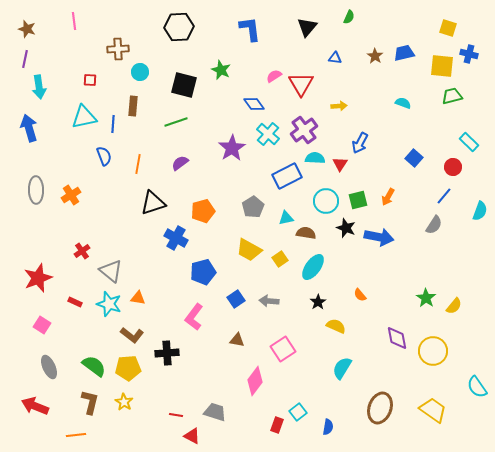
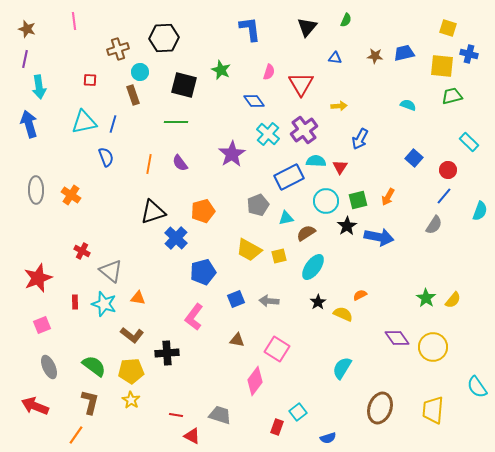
green semicircle at (349, 17): moved 3 px left, 3 px down
black hexagon at (179, 27): moved 15 px left, 11 px down
brown cross at (118, 49): rotated 15 degrees counterclockwise
brown star at (375, 56): rotated 28 degrees counterclockwise
pink semicircle at (274, 76): moved 5 px left, 4 px up; rotated 140 degrees clockwise
cyan semicircle at (403, 103): moved 5 px right, 2 px down
blue diamond at (254, 104): moved 3 px up
brown rectangle at (133, 106): moved 11 px up; rotated 24 degrees counterclockwise
cyan triangle at (84, 117): moved 5 px down
green line at (176, 122): rotated 20 degrees clockwise
blue line at (113, 124): rotated 12 degrees clockwise
blue arrow at (29, 128): moved 4 px up
blue arrow at (360, 143): moved 4 px up
purple star at (232, 148): moved 6 px down
blue semicircle at (104, 156): moved 2 px right, 1 px down
cyan semicircle at (315, 158): moved 1 px right, 3 px down
purple semicircle at (180, 163): rotated 90 degrees counterclockwise
orange line at (138, 164): moved 11 px right
red triangle at (340, 164): moved 3 px down
red circle at (453, 167): moved 5 px left, 3 px down
blue rectangle at (287, 176): moved 2 px right, 1 px down
orange cross at (71, 195): rotated 24 degrees counterclockwise
black triangle at (153, 203): moved 9 px down
gray pentagon at (253, 207): moved 5 px right, 2 px up; rotated 10 degrees clockwise
black star at (346, 228): moved 1 px right, 2 px up; rotated 18 degrees clockwise
brown semicircle at (306, 233): rotated 42 degrees counterclockwise
blue cross at (176, 238): rotated 15 degrees clockwise
red cross at (82, 251): rotated 28 degrees counterclockwise
yellow square at (280, 259): moved 1 px left, 3 px up; rotated 21 degrees clockwise
orange semicircle at (360, 295): rotated 104 degrees clockwise
blue square at (236, 299): rotated 12 degrees clockwise
red rectangle at (75, 302): rotated 64 degrees clockwise
cyan star at (109, 304): moved 5 px left
yellow semicircle at (454, 306): moved 1 px left, 6 px up
pink square at (42, 325): rotated 36 degrees clockwise
yellow semicircle at (336, 326): moved 7 px right, 12 px up
purple diamond at (397, 338): rotated 25 degrees counterclockwise
pink square at (283, 349): moved 6 px left; rotated 25 degrees counterclockwise
yellow circle at (433, 351): moved 4 px up
yellow pentagon at (128, 368): moved 3 px right, 3 px down
yellow star at (124, 402): moved 7 px right, 2 px up
yellow trapezoid at (433, 410): rotated 120 degrees counterclockwise
gray trapezoid at (215, 412): moved 5 px right, 3 px down
red rectangle at (277, 425): moved 2 px down
blue semicircle at (328, 427): moved 11 px down; rotated 63 degrees clockwise
orange line at (76, 435): rotated 48 degrees counterclockwise
